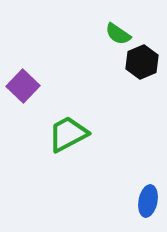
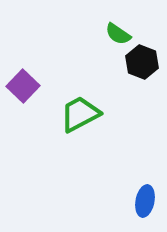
black hexagon: rotated 16 degrees counterclockwise
green trapezoid: moved 12 px right, 20 px up
blue ellipse: moved 3 px left
